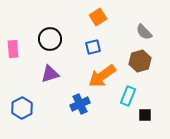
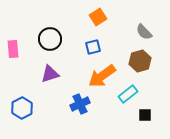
cyan rectangle: moved 2 px up; rotated 30 degrees clockwise
